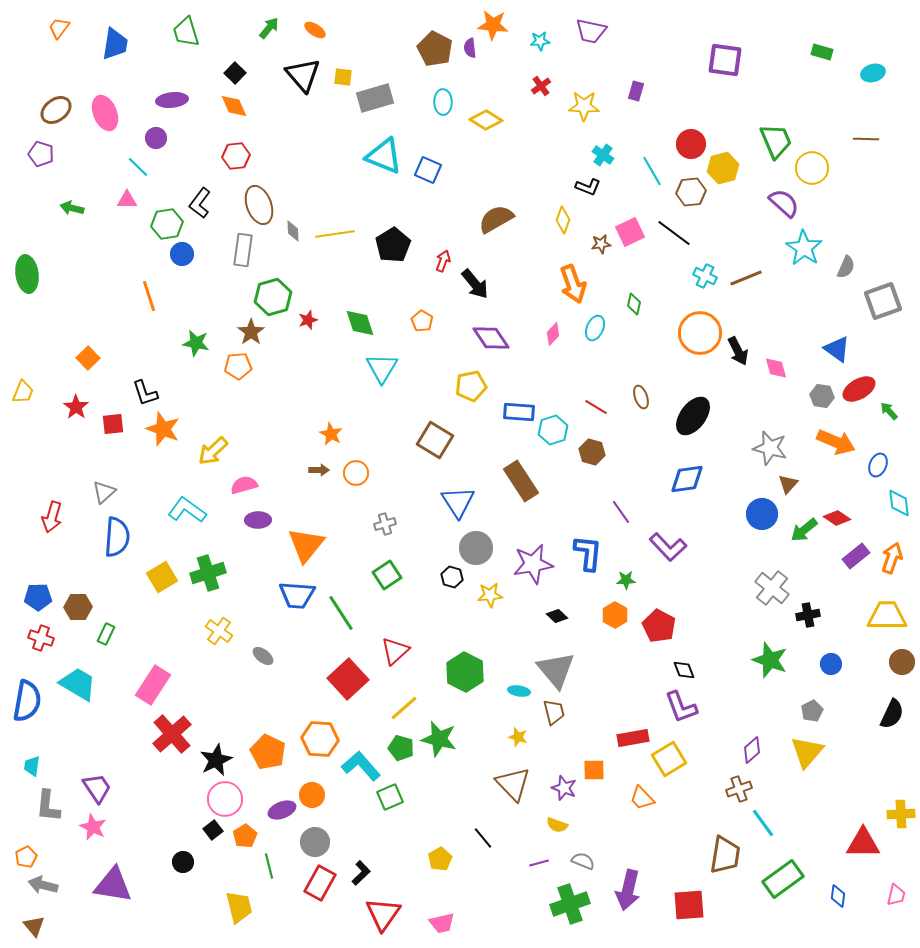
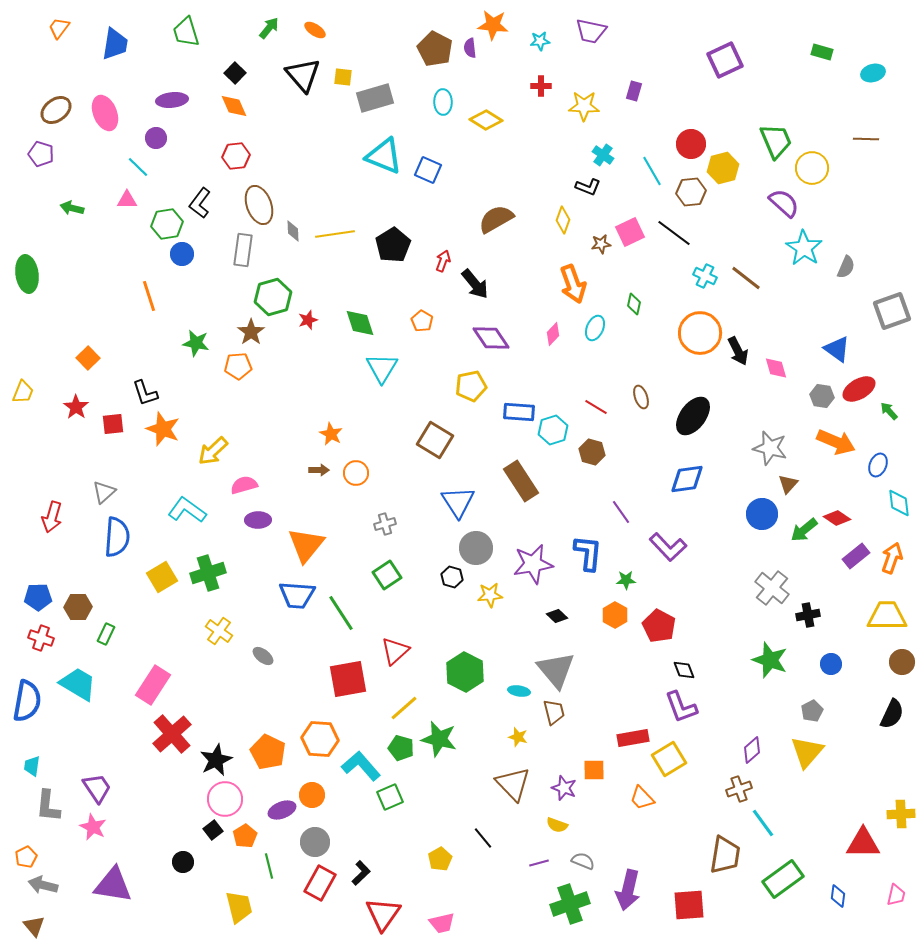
purple square at (725, 60): rotated 33 degrees counterclockwise
red cross at (541, 86): rotated 36 degrees clockwise
purple rectangle at (636, 91): moved 2 px left
brown line at (746, 278): rotated 60 degrees clockwise
gray square at (883, 301): moved 9 px right, 10 px down
red square at (348, 679): rotated 33 degrees clockwise
